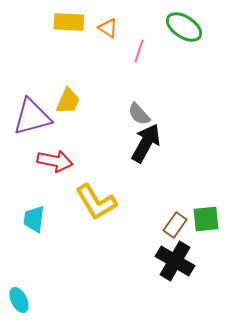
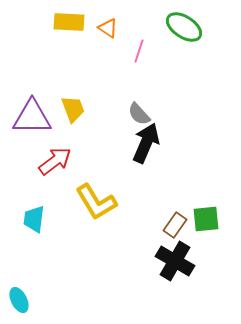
yellow trapezoid: moved 5 px right, 8 px down; rotated 44 degrees counterclockwise
purple triangle: rotated 15 degrees clockwise
black arrow: rotated 6 degrees counterclockwise
red arrow: rotated 48 degrees counterclockwise
